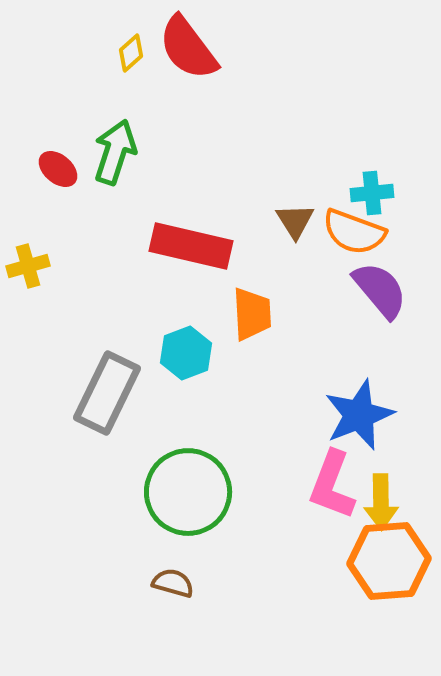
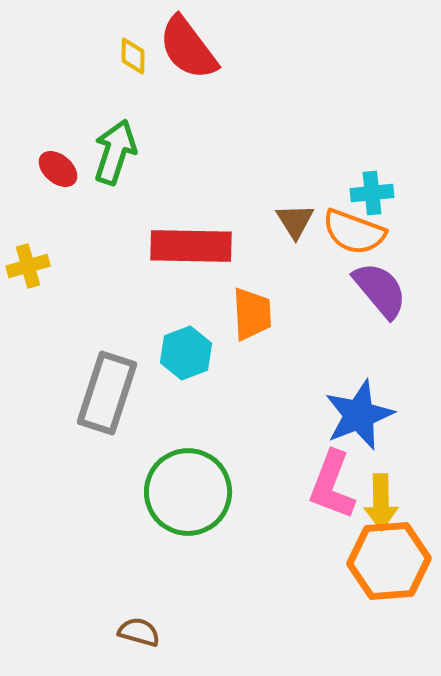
yellow diamond: moved 2 px right, 3 px down; rotated 48 degrees counterclockwise
red rectangle: rotated 12 degrees counterclockwise
gray rectangle: rotated 8 degrees counterclockwise
brown semicircle: moved 34 px left, 49 px down
